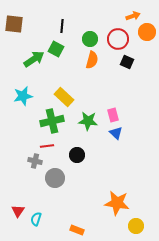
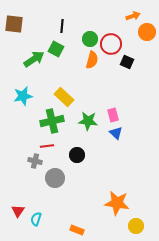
red circle: moved 7 px left, 5 px down
